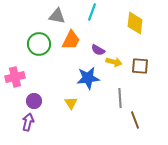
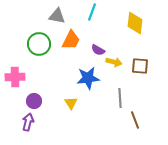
pink cross: rotated 12 degrees clockwise
